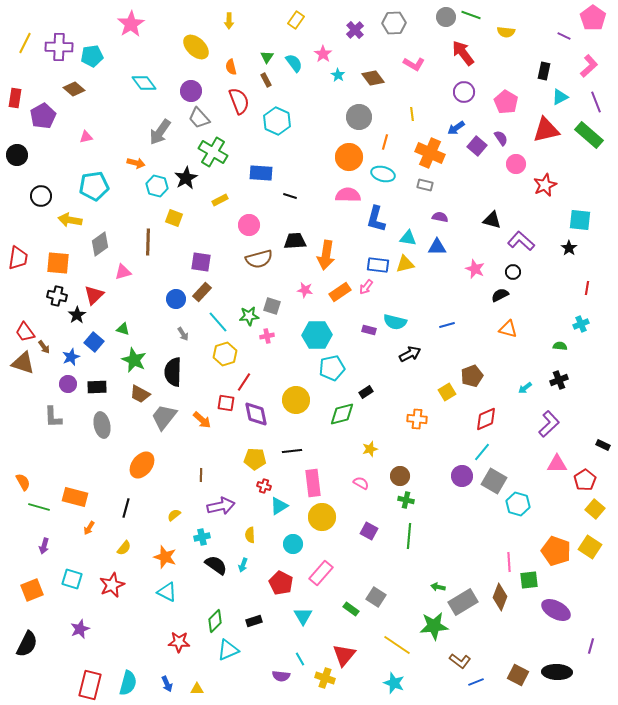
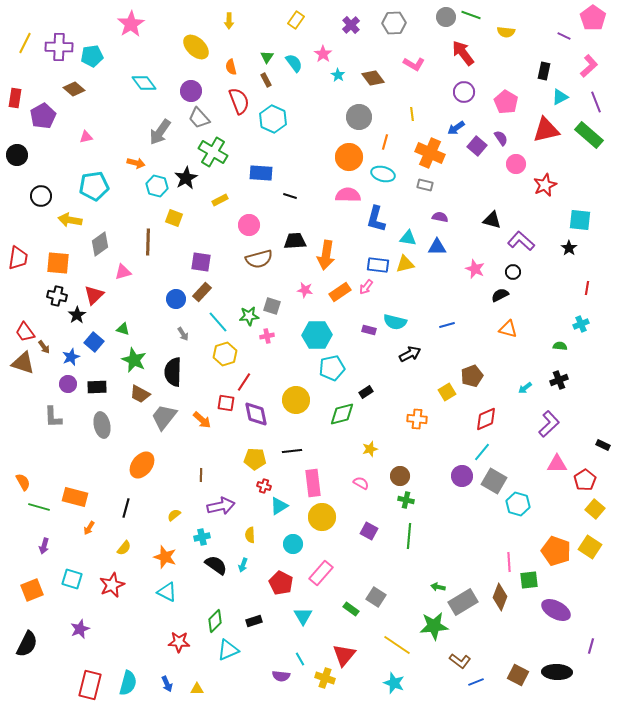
purple cross at (355, 30): moved 4 px left, 5 px up
cyan hexagon at (277, 121): moved 4 px left, 2 px up
